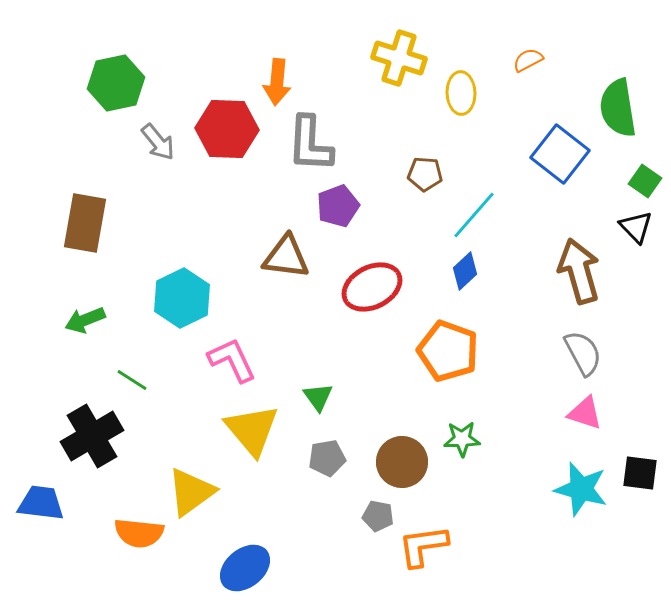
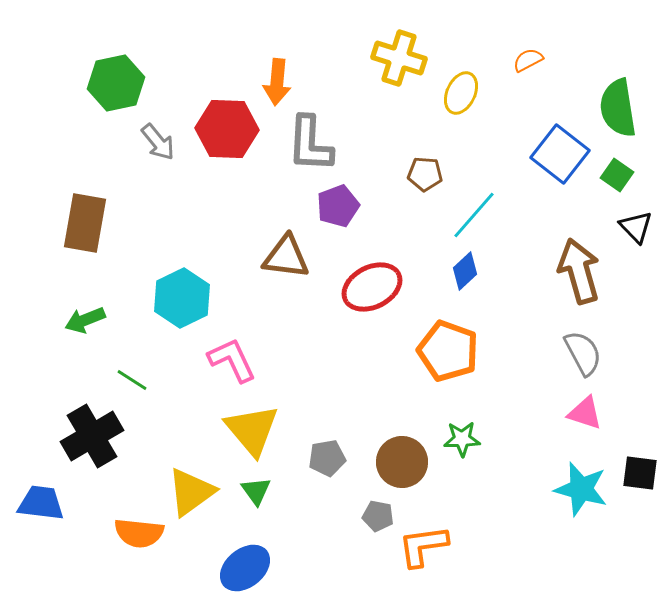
yellow ellipse at (461, 93): rotated 27 degrees clockwise
green square at (645, 181): moved 28 px left, 6 px up
green triangle at (318, 397): moved 62 px left, 94 px down
